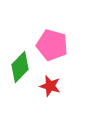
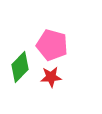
red star: moved 1 px right, 9 px up; rotated 20 degrees counterclockwise
